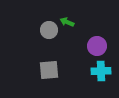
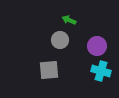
green arrow: moved 2 px right, 2 px up
gray circle: moved 11 px right, 10 px down
cyan cross: rotated 18 degrees clockwise
